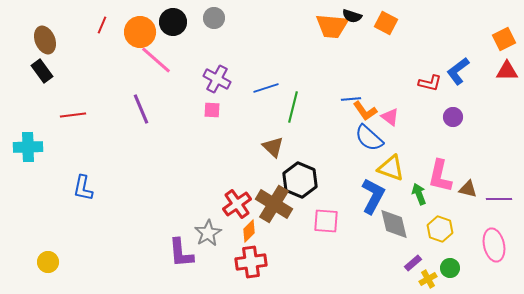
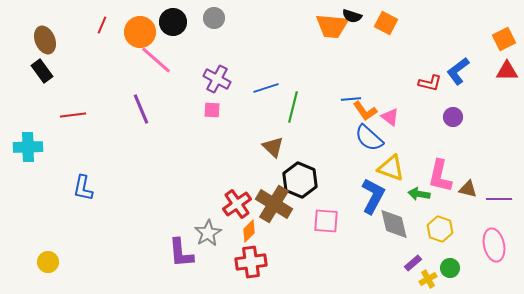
green arrow at (419, 194): rotated 60 degrees counterclockwise
